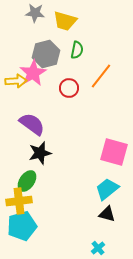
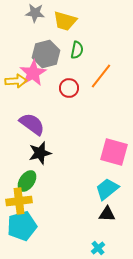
black triangle: rotated 12 degrees counterclockwise
